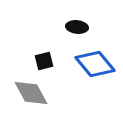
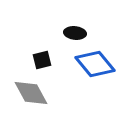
black ellipse: moved 2 px left, 6 px down
black square: moved 2 px left, 1 px up
